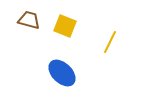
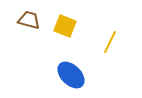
blue ellipse: moved 9 px right, 2 px down
